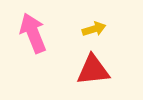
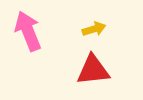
pink arrow: moved 5 px left, 2 px up
